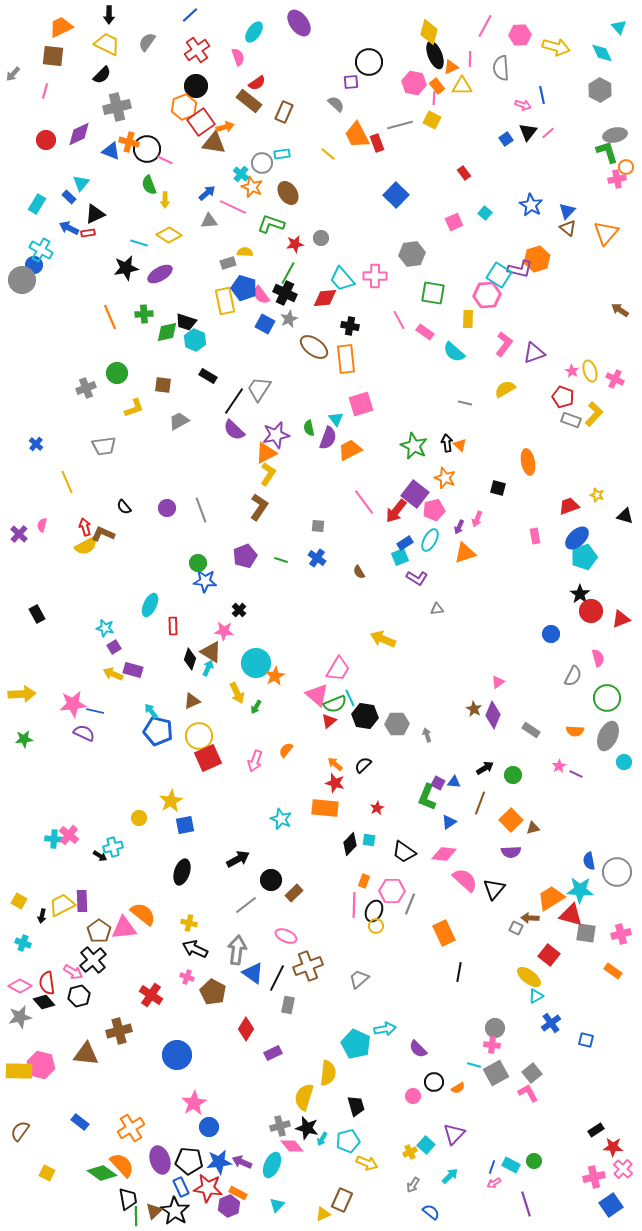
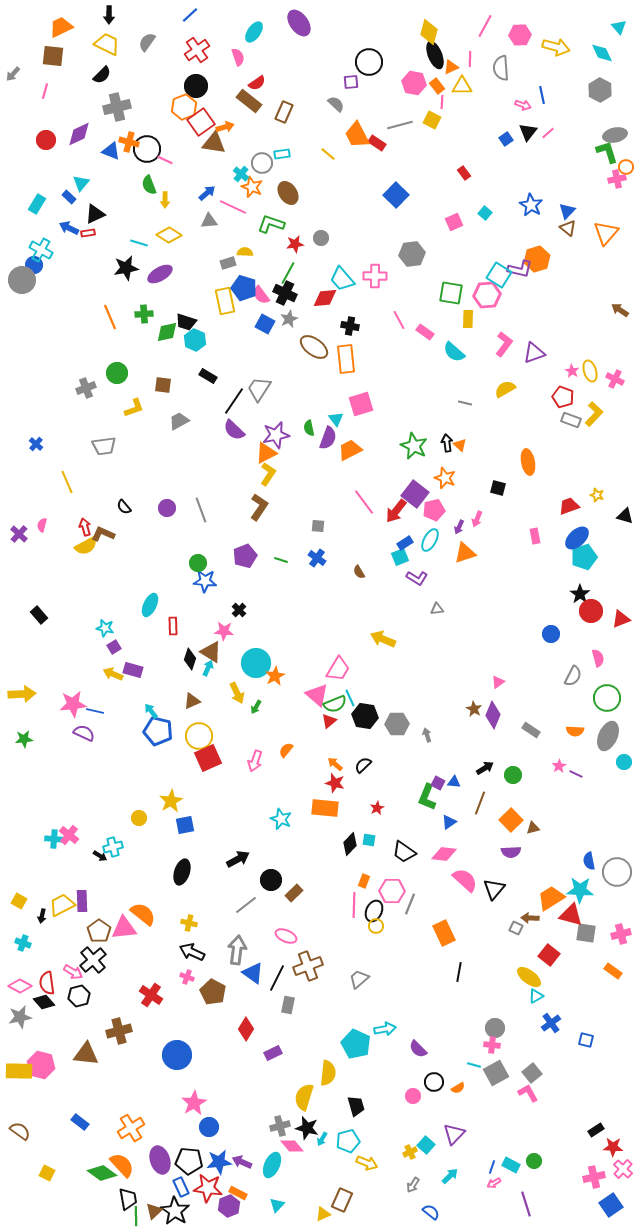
pink line at (434, 98): moved 8 px right, 4 px down
red rectangle at (377, 143): rotated 36 degrees counterclockwise
green square at (433, 293): moved 18 px right
black rectangle at (37, 614): moved 2 px right, 1 px down; rotated 12 degrees counterclockwise
black arrow at (195, 949): moved 3 px left, 3 px down
brown semicircle at (20, 1131): rotated 90 degrees clockwise
